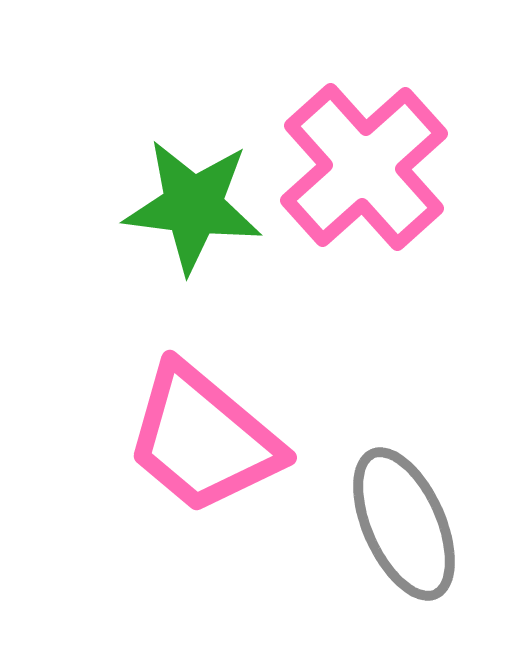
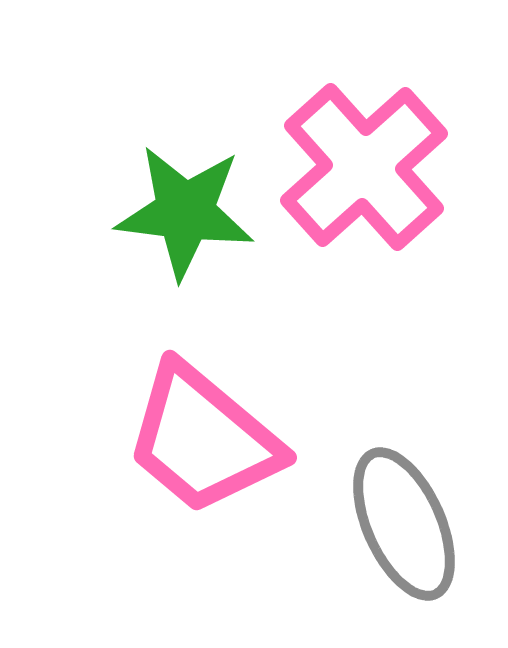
green star: moved 8 px left, 6 px down
